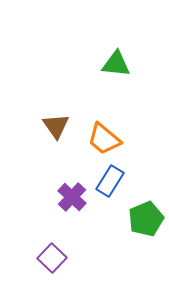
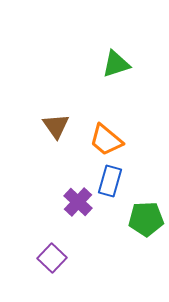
green triangle: rotated 24 degrees counterclockwise
orange trapezoid: moved 2 px right, 1 px down
blue rectangle: rotated 16 degrees counterclockwise
purple cross: moved 6 px right, 5 px down
green pentagon: rotated 20 degrees clockwise
